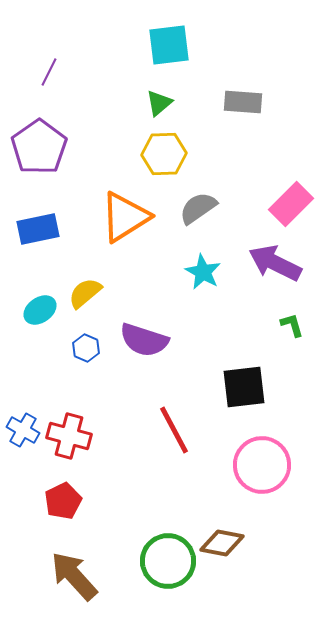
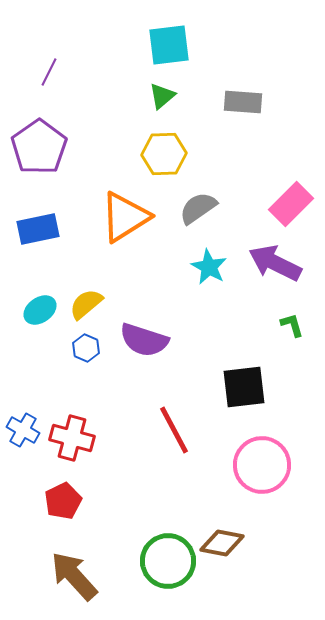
green triangle: moved 3 px right, 7 px up
cyan star: moved 6 px right, 5 px up
yellow semicircle: moved 1 px right, 11 px down
red cross: moved 3 px right, 2 px down
